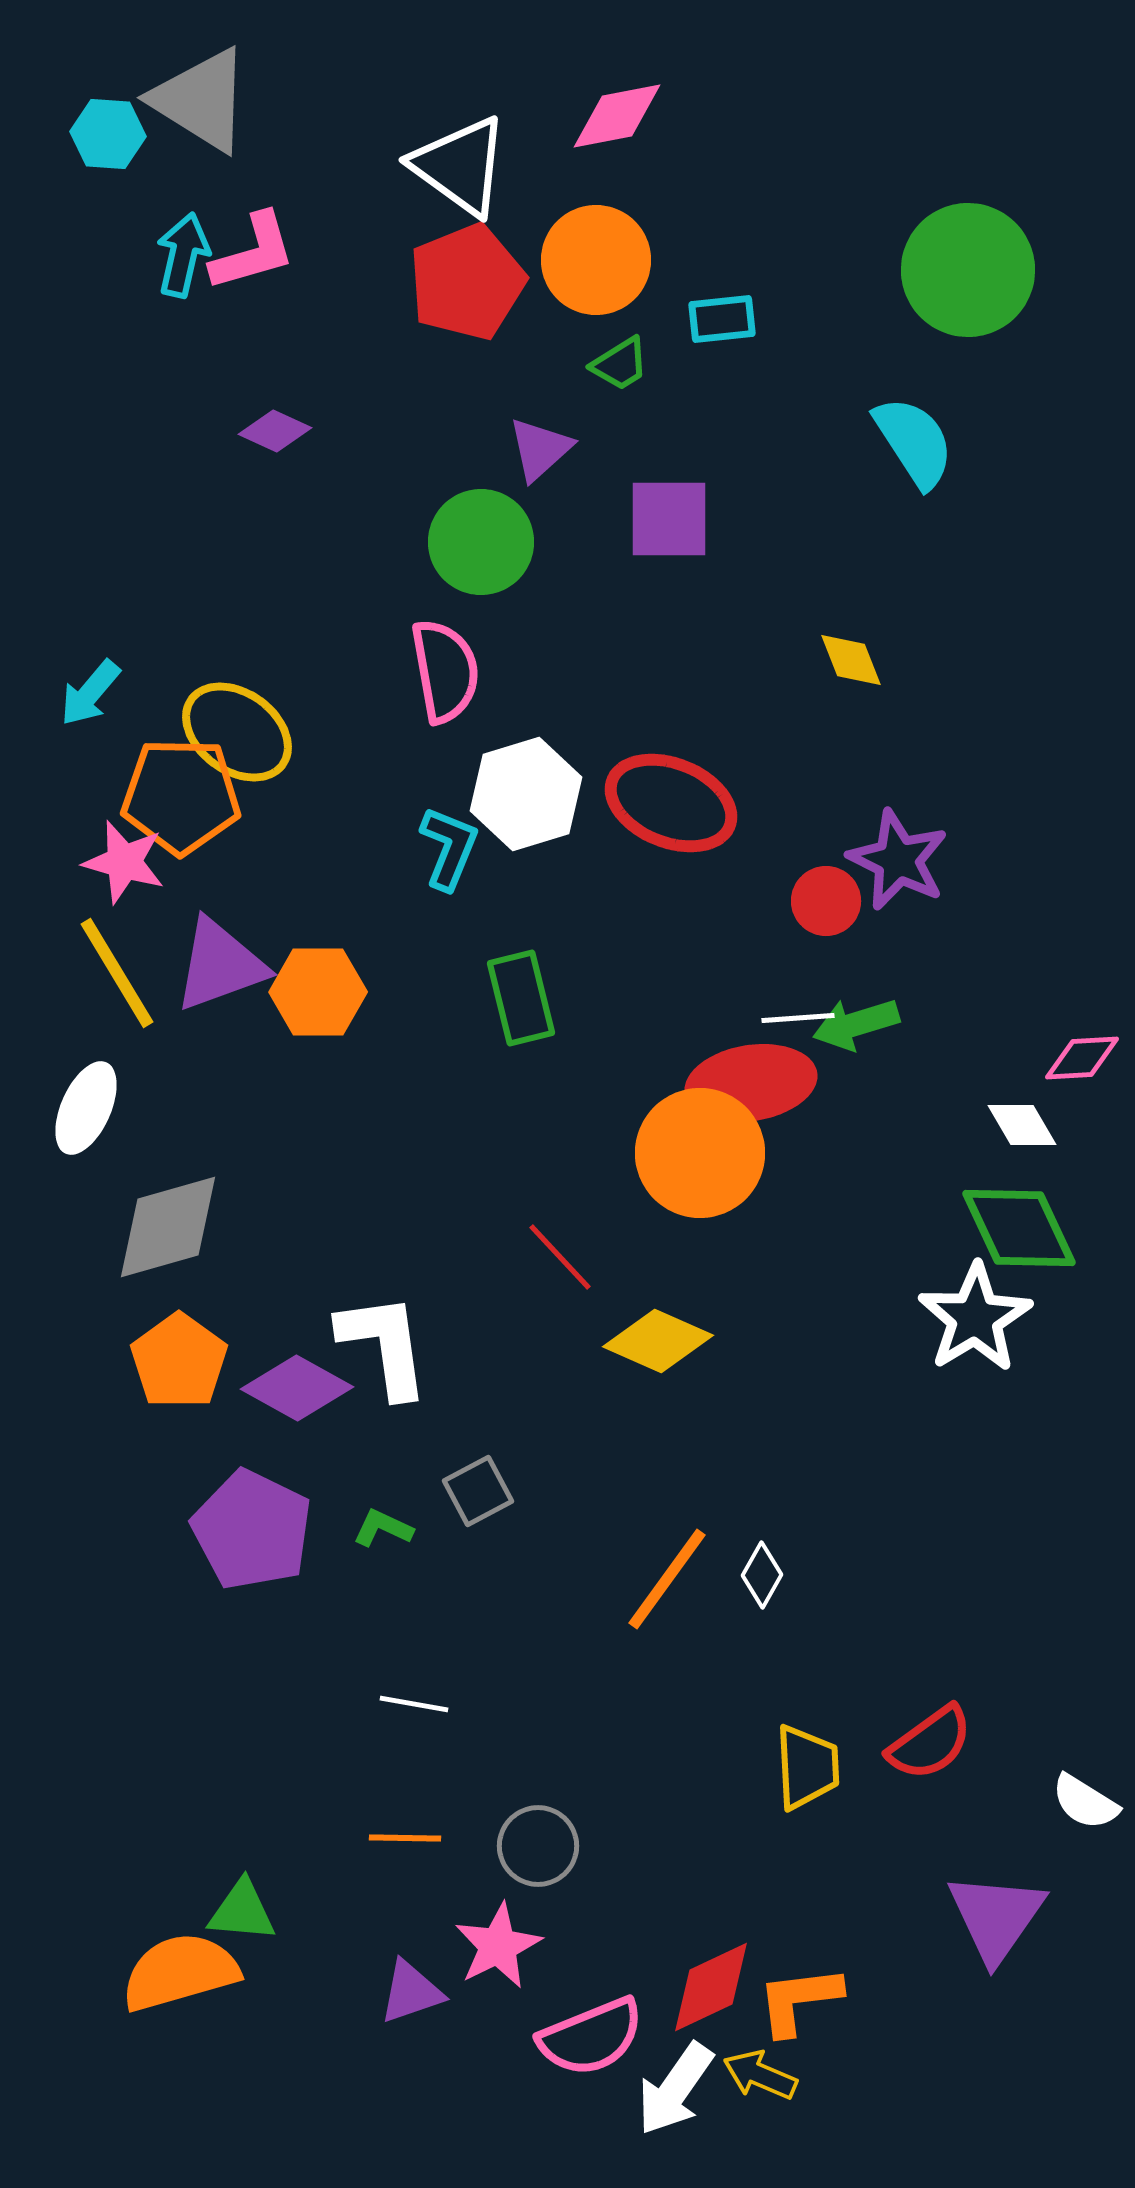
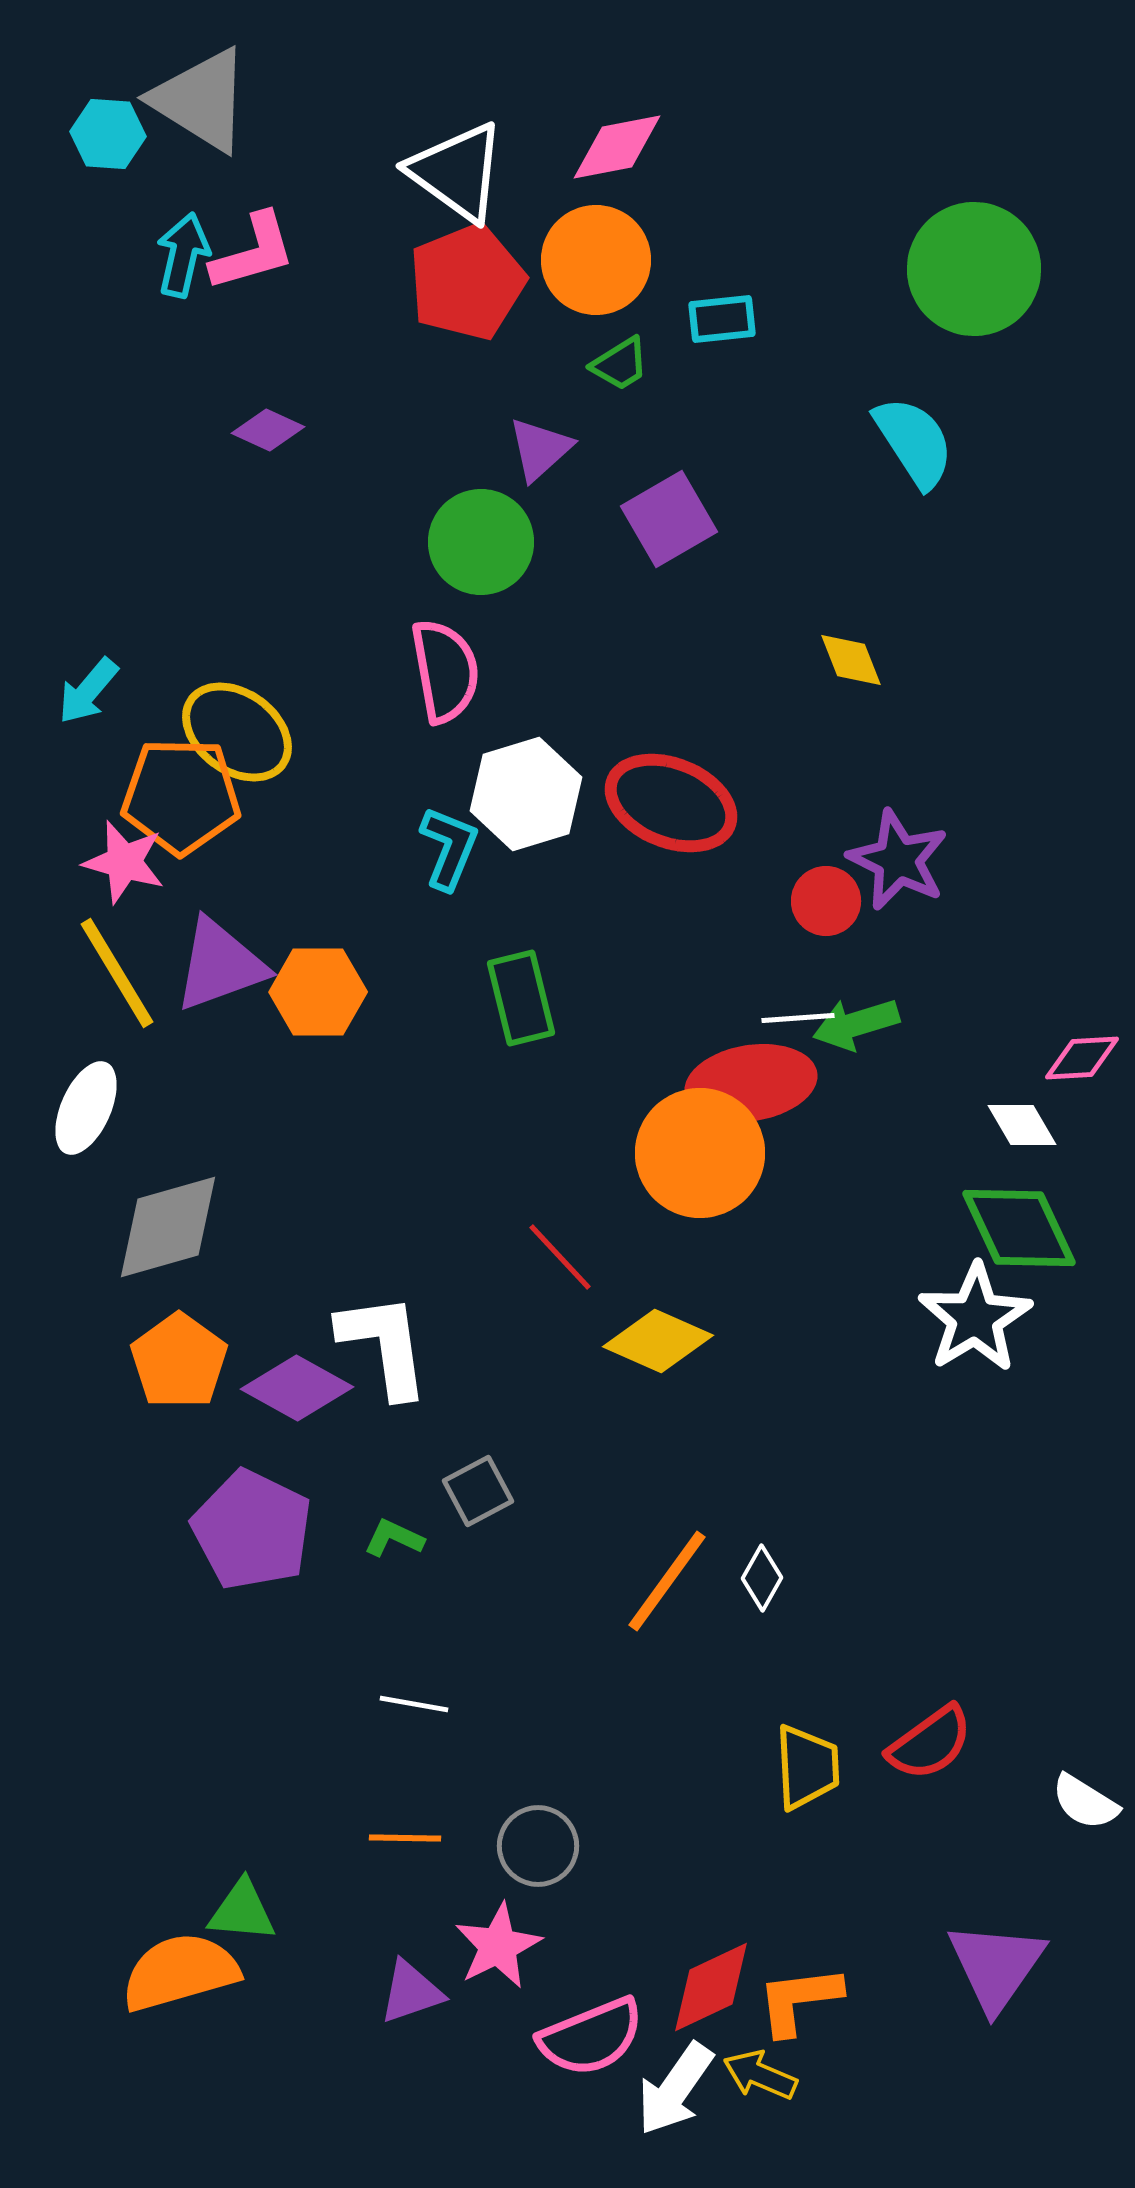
pink diamond at (617, 116): moved 31 px down
white triangle at (460, 166): moved 3 px left, 6 px down
green circle at (968, 270): moved 6 px right, 1 px up
purple diamond at (275, 431): moved 7 px left, 1 px up
purple square at (669, 519): rotated 30 degrees counterclockwise
cyan arrow at (90, 693): moved 2 px left, 2 px up
green L-shape at (383, 1528): moved 11 px right, 10 px down
white diamond at (762, 1575): moved 3 px down
orange line at (667, 1579): moved 2 px down
purple triangle at (996, 1917): moved 49 px down
